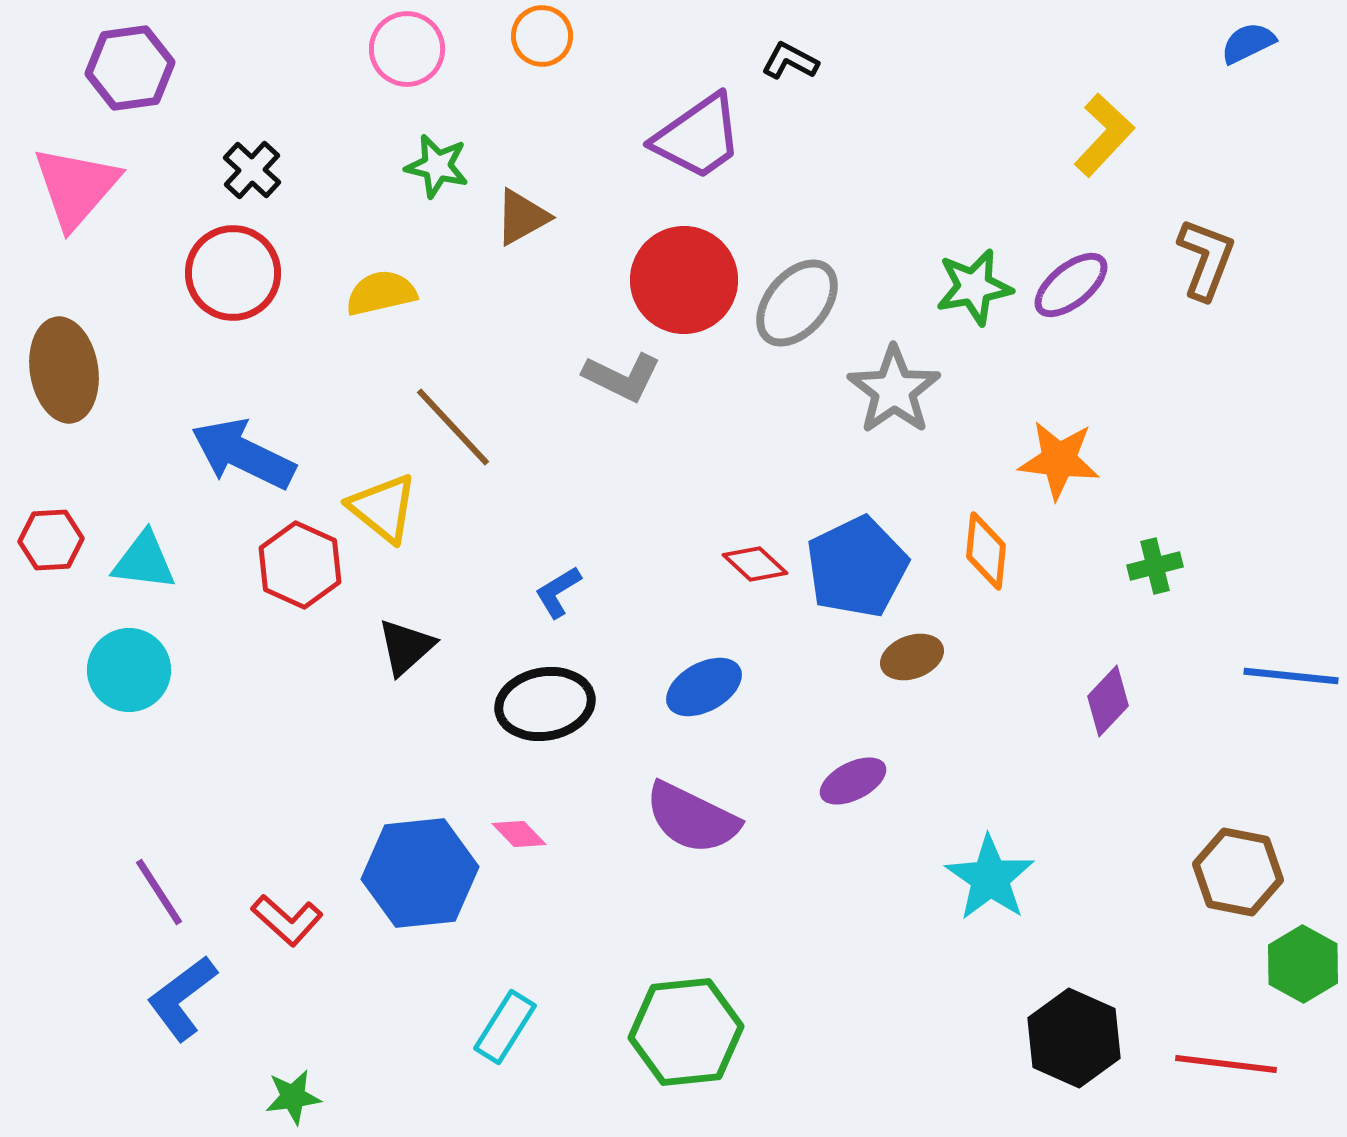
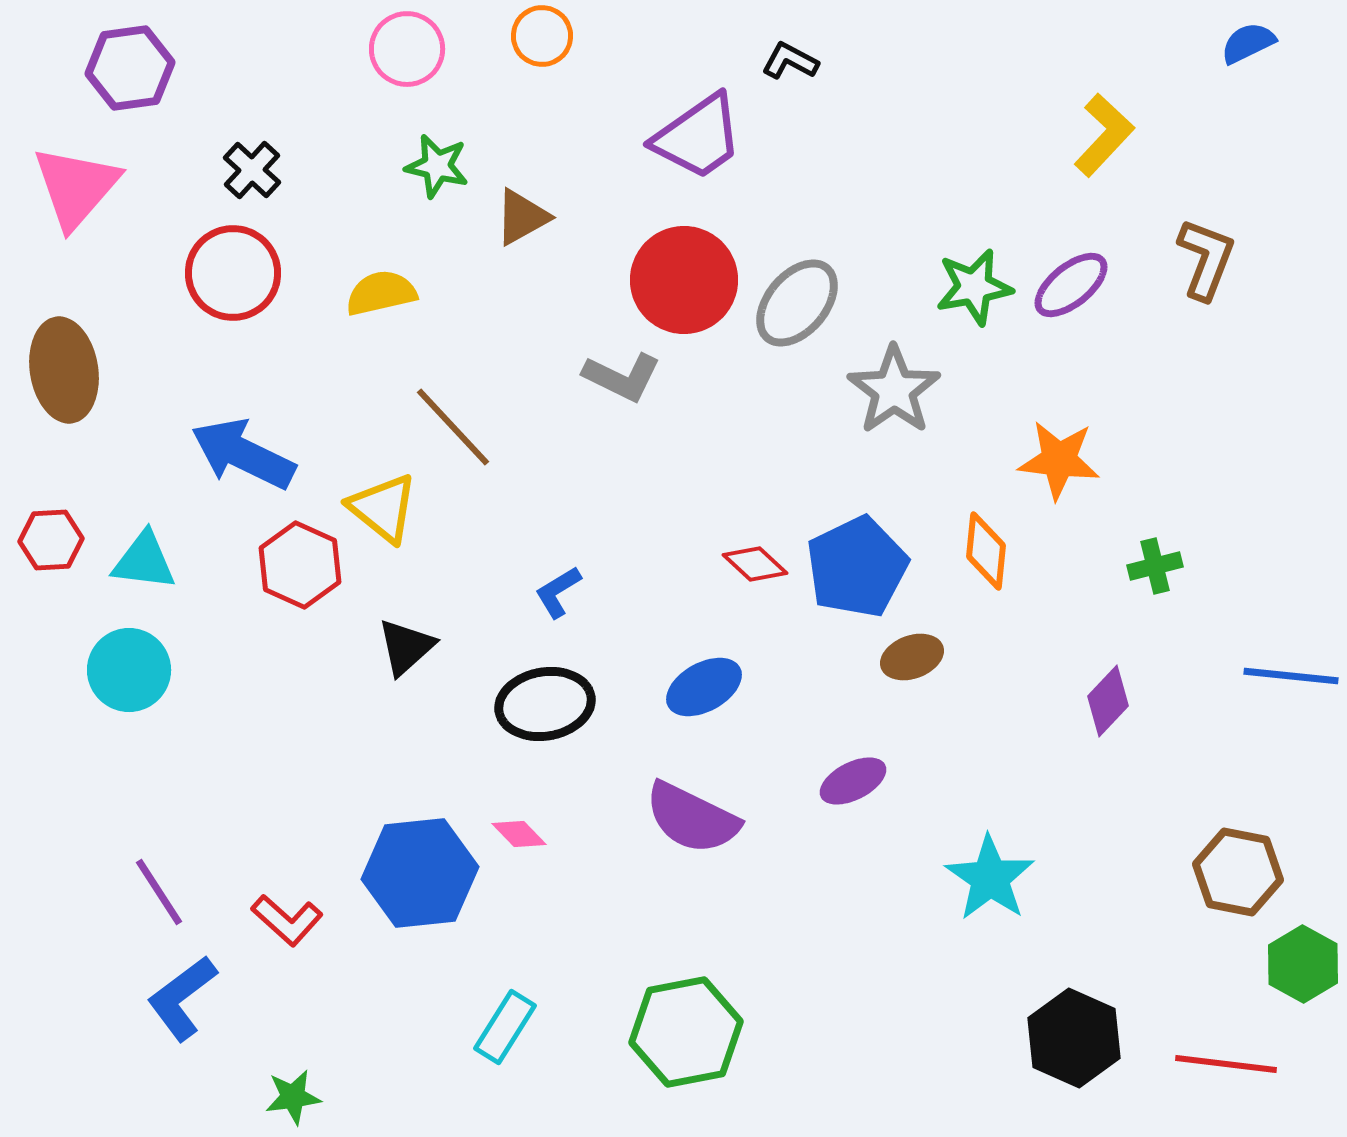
green hexagon at (686, 1032): rotated 5 degrees counterclockwise
